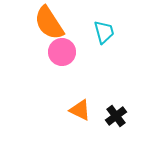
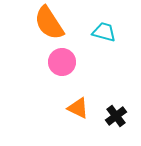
cyan trapezoid: rotated 60 degrees counterclockwise
pink circle: moved 10 px down
orange triangle: moved 2 px left, 2 px up
